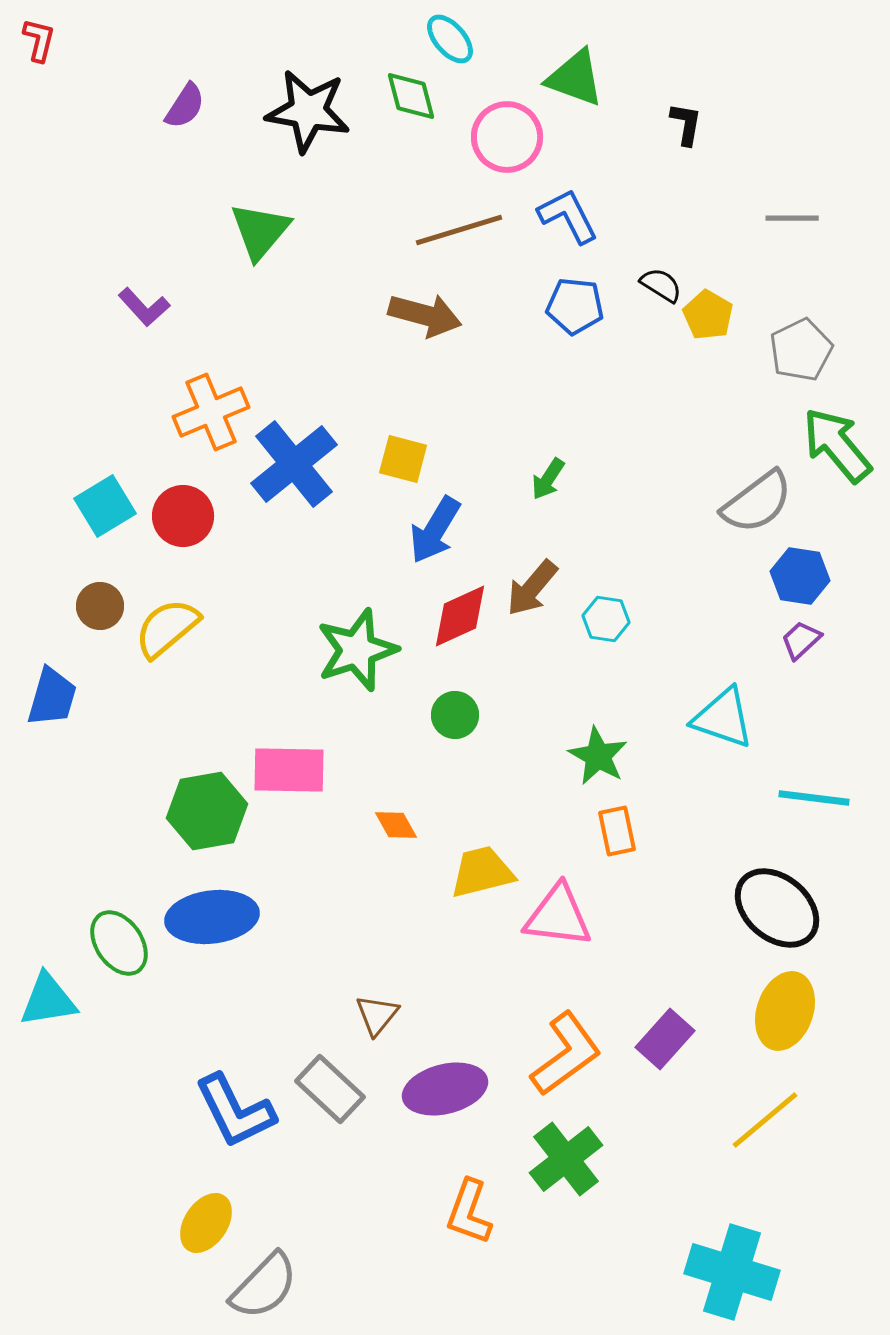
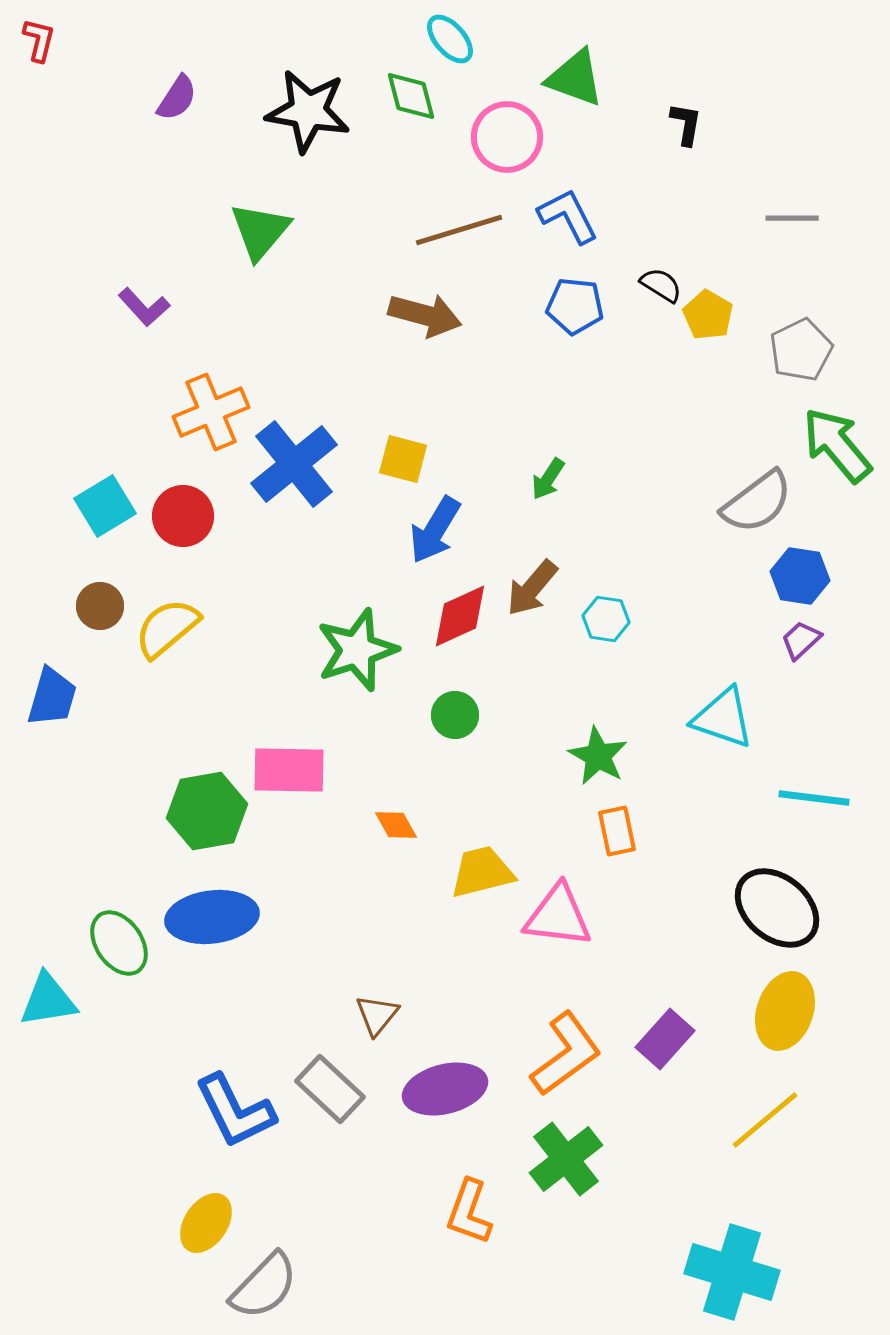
purple semicircle at (185, 106): moved 8 px left, 8 px up
